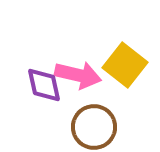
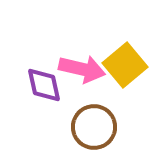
yellow square: rotated 12 degrees clockwise
pink arrow: moved 4 px right, 6 px up
